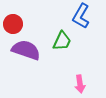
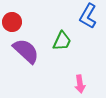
blue L-shape: moved 7 px right
red circle: moved 1 px left, 2 px up
purple semicircle: moved 1 px down; rotated 24 degrees clockwise
